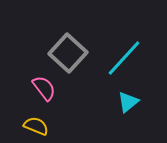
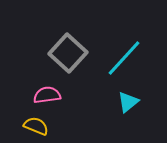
pink semicircle: moved 3 px right, 7 px down; rotated 60 degrees counterclockwise
